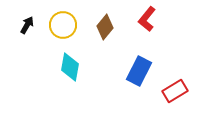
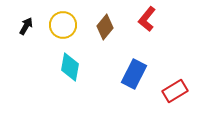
black arrow: moved 1 px left, 1 px down
blue rectangle: moved 5 px left, 3 px down
